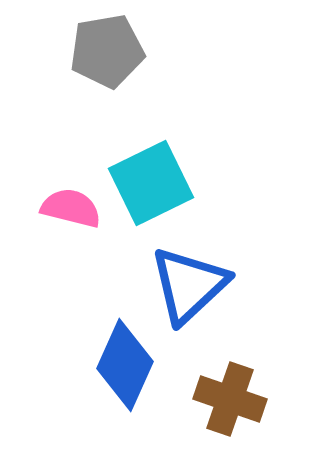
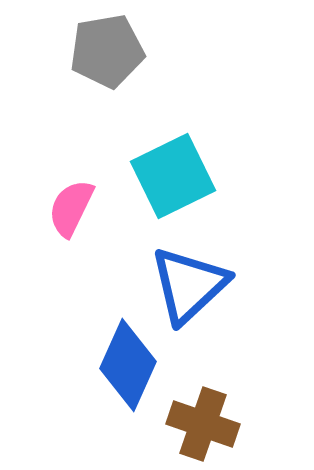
cyan square: moved 22 px right, 7 px up
pink semicircle: rotated 78 degrees counterclockwise
blue diamond: moved 3 px right
brown cross: moved 27 px left, 25 px down
